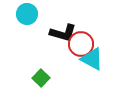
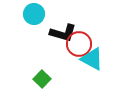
cyan circle: moved 7 px right
red circle: moved 2 px left
green square: moved 1 px right, 1 px down
